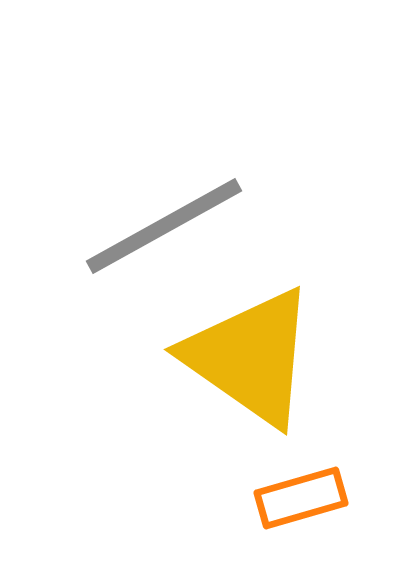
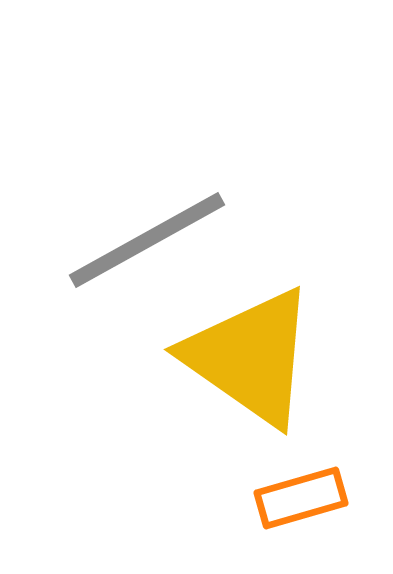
gray line: moved 17 px left, 14 px down
